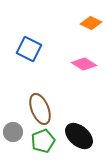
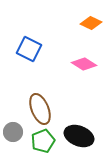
black ellipse: rotated 20 degrees counterclockwise
